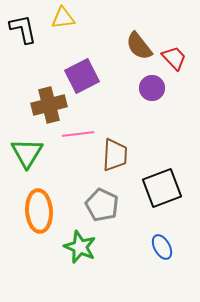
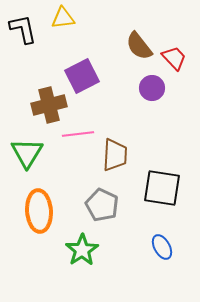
black square: rotated 30 degrees clockwise
green star: moved 2 px right, 3 px down; rotated 16 degrees clockwise
